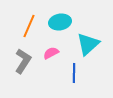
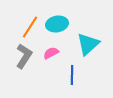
cyan ellipse: moved 3 px left, 2 px down
orange line: moved 1 px right, 1 px down; rotated 10 degrees clockwise
gray L-shape: moved 1 px right, 5 px up
blue line: moved 2 px left, 2 px down
